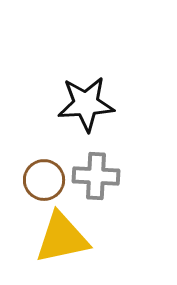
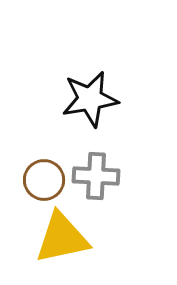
black star: moved 4 px right, 5 px up; rotated 6 degrees counterclockwise
